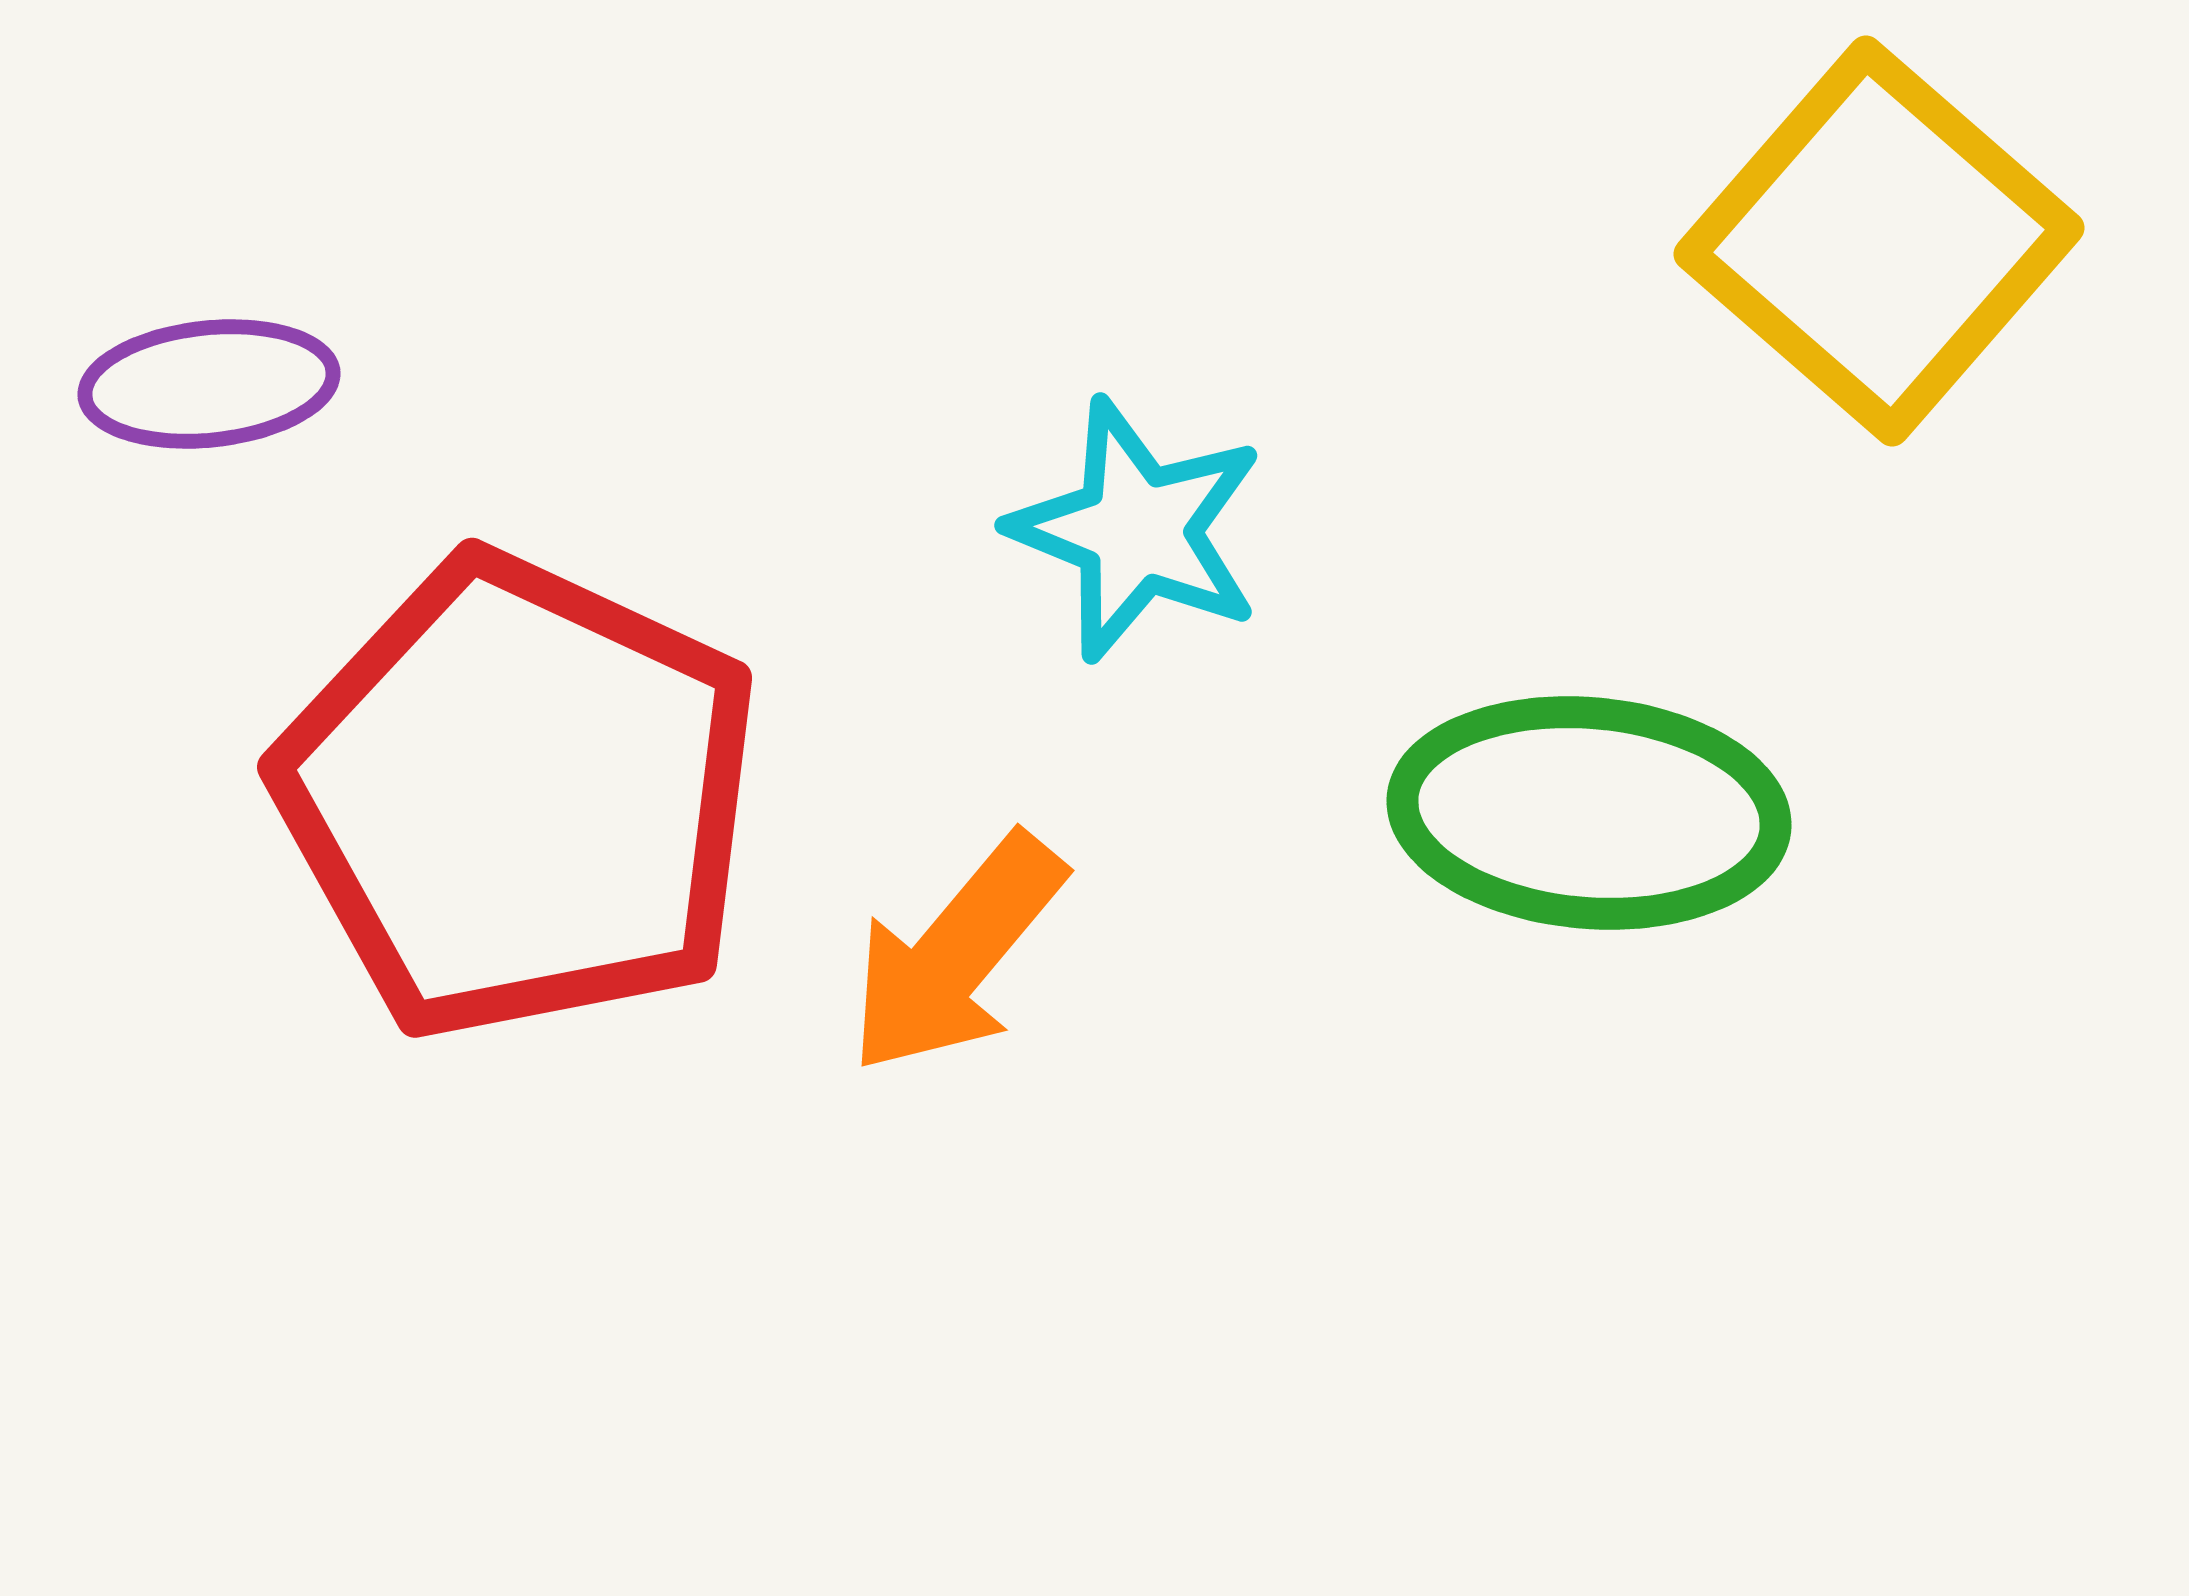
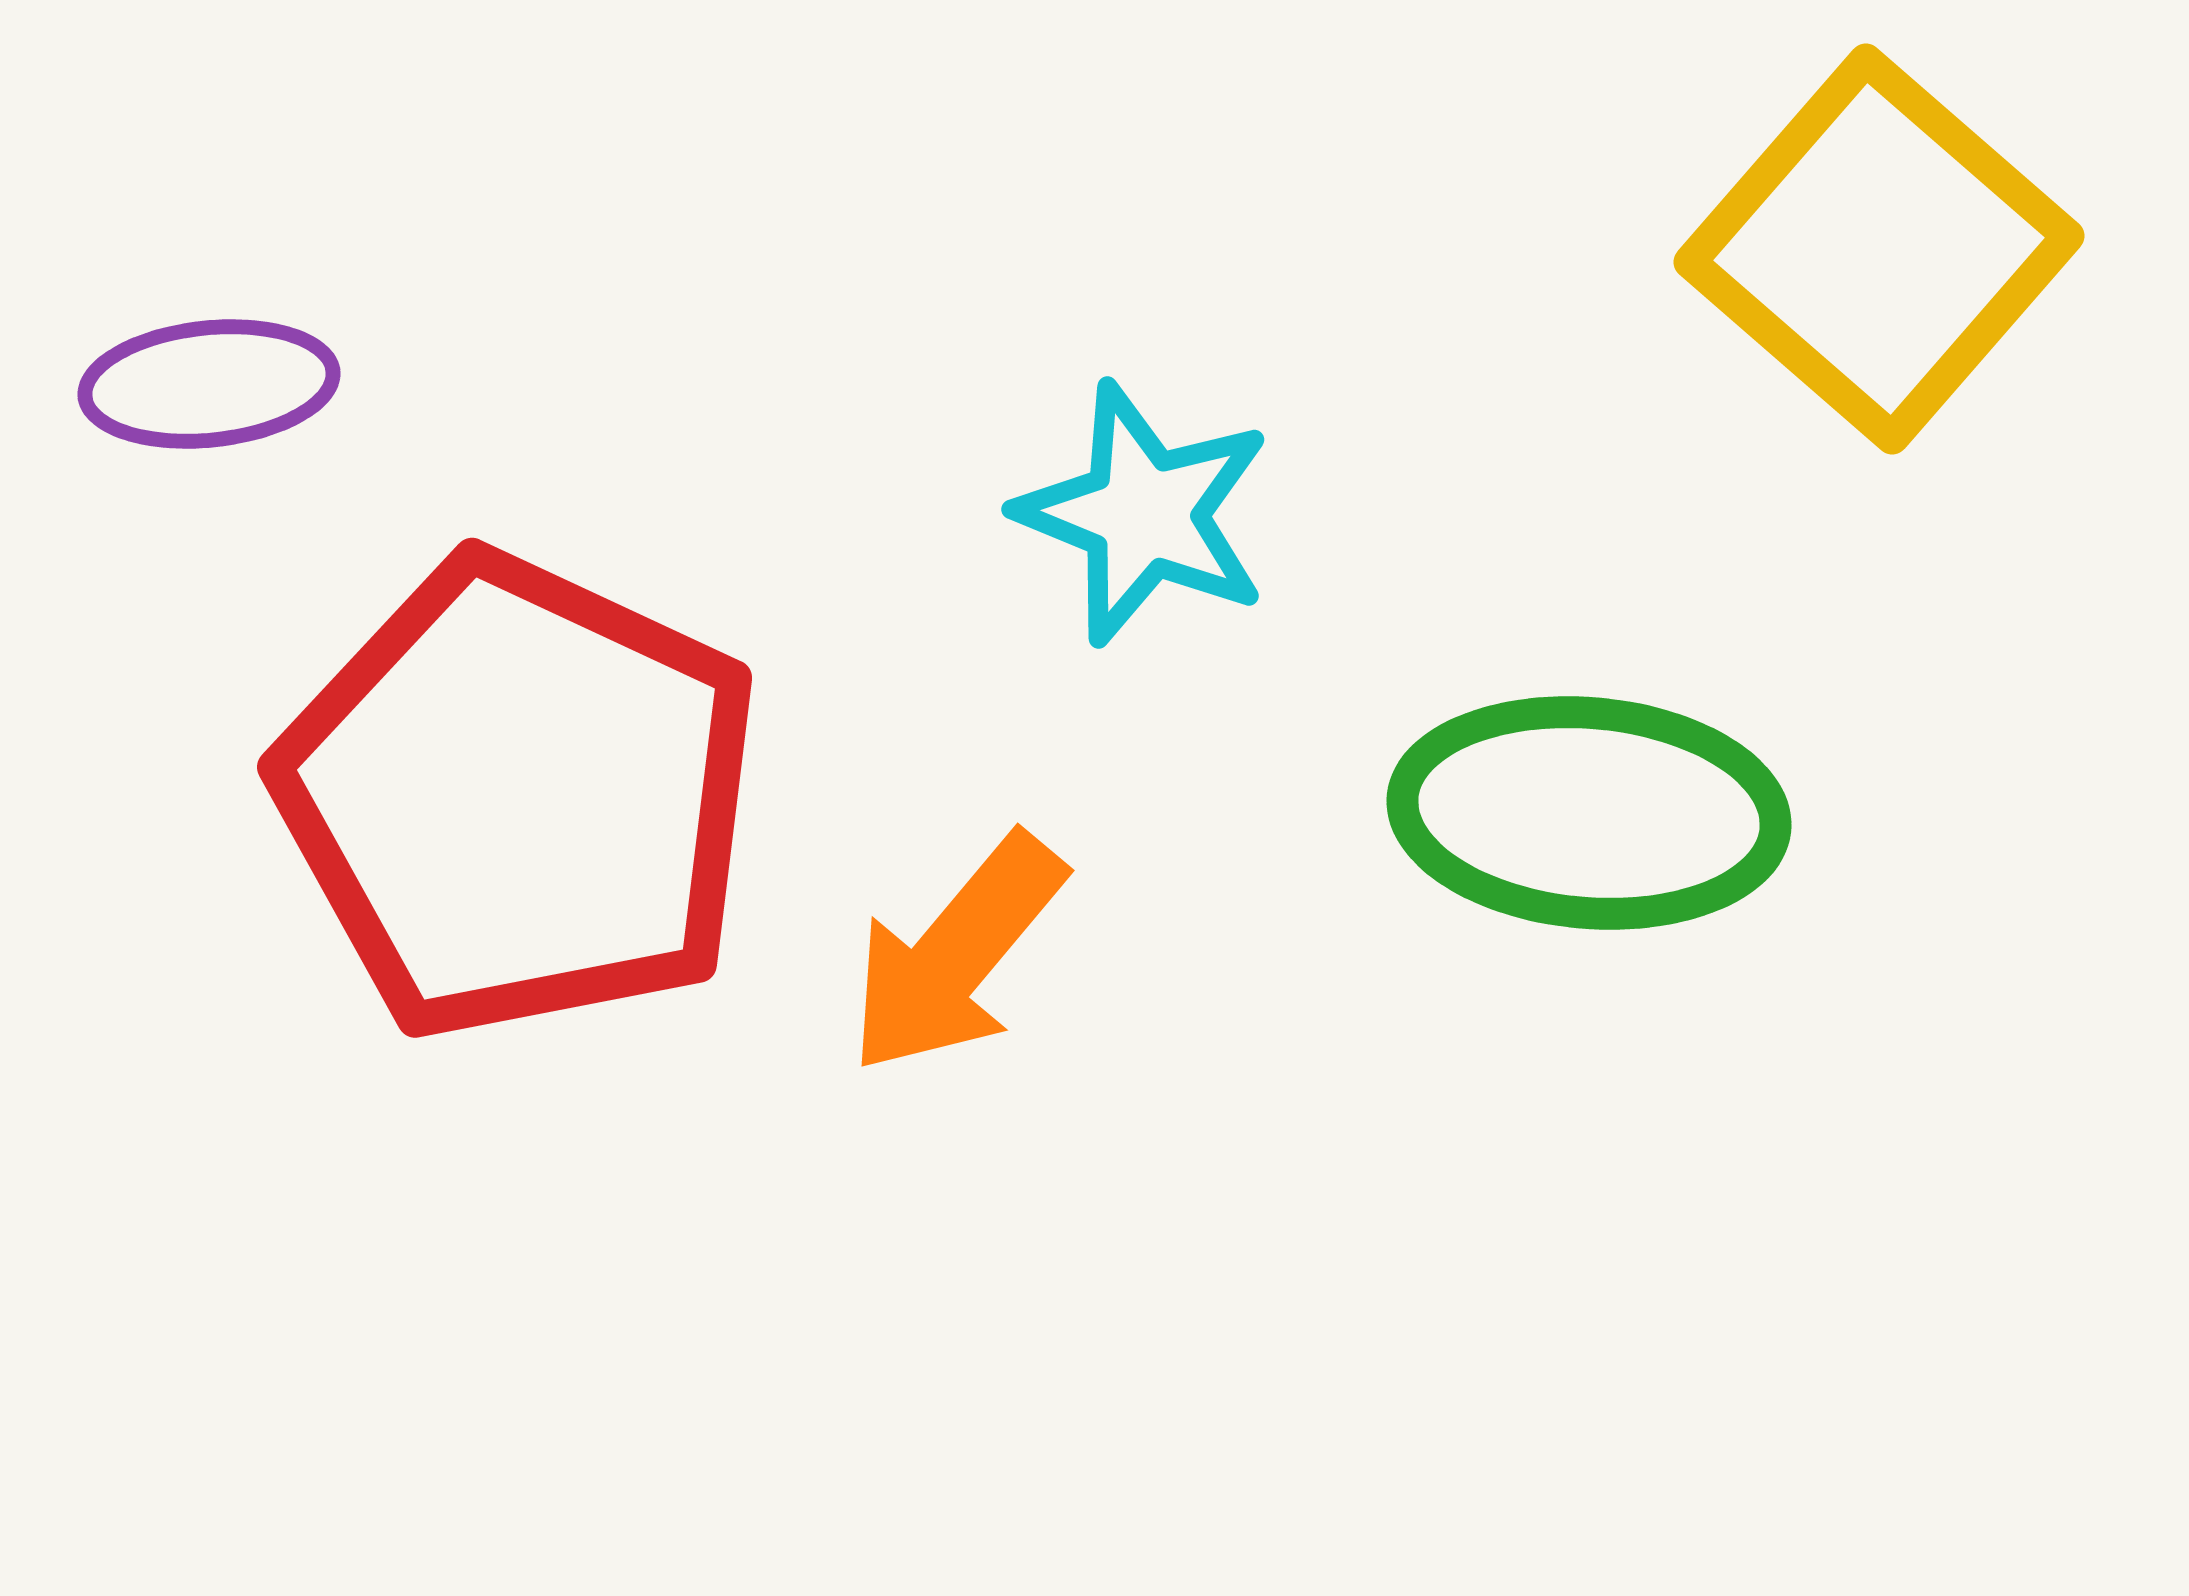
yellow square: moved 8 px down
cyan star: moved 7 px right, 16 px up
